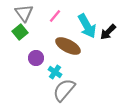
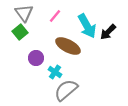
gray semicircle: moved 2 px right; rotated 10 degrees clockwise
